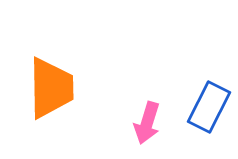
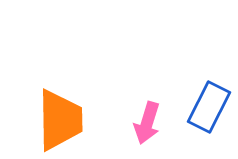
orange trapezoid: moved 9 px right, 32 px down
